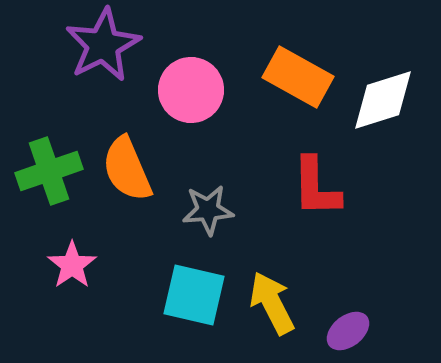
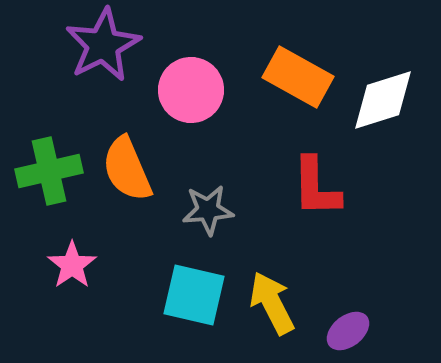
green cross: rotated 6 degrees clockwise
